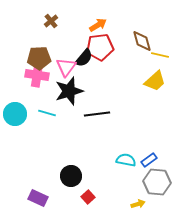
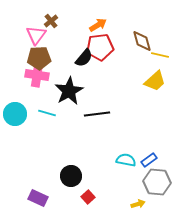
pink triangle: moved 30 px left, 32 px up
black star: rotated 12 degrees counterclockwise
